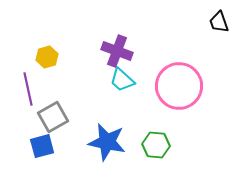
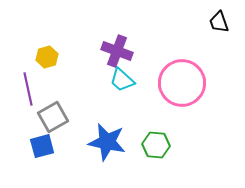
pink circle: moved 3 px right, 3 px up
